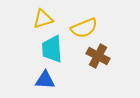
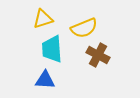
brown cross: moved 1 px up
